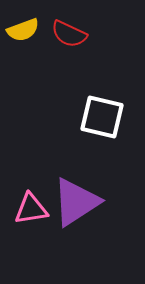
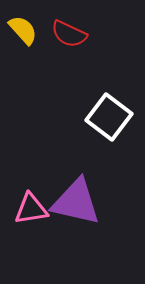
yellow semicircle: rotated 112 degrees counterclockwise
white square: moved 7 px right; rotated 24 degrees clockwise
purple triangle: rotated 46 degrees clockwise
